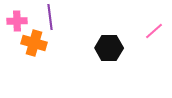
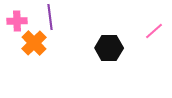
orange cross: rotated 30 degrees clockwise
